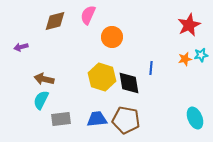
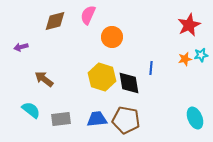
brown arrow: rotated 24 degrees clockwise
cyan semicircle: moved 10 px left, 10 px down; rotated 102 degrees clockwise
